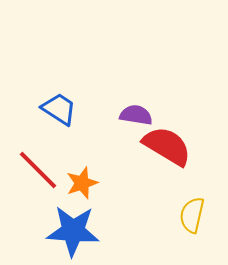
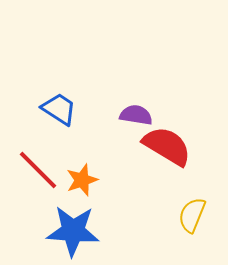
orange star: moved 3 px up
yellow semicircle: rotated 9 degrees clockwise
